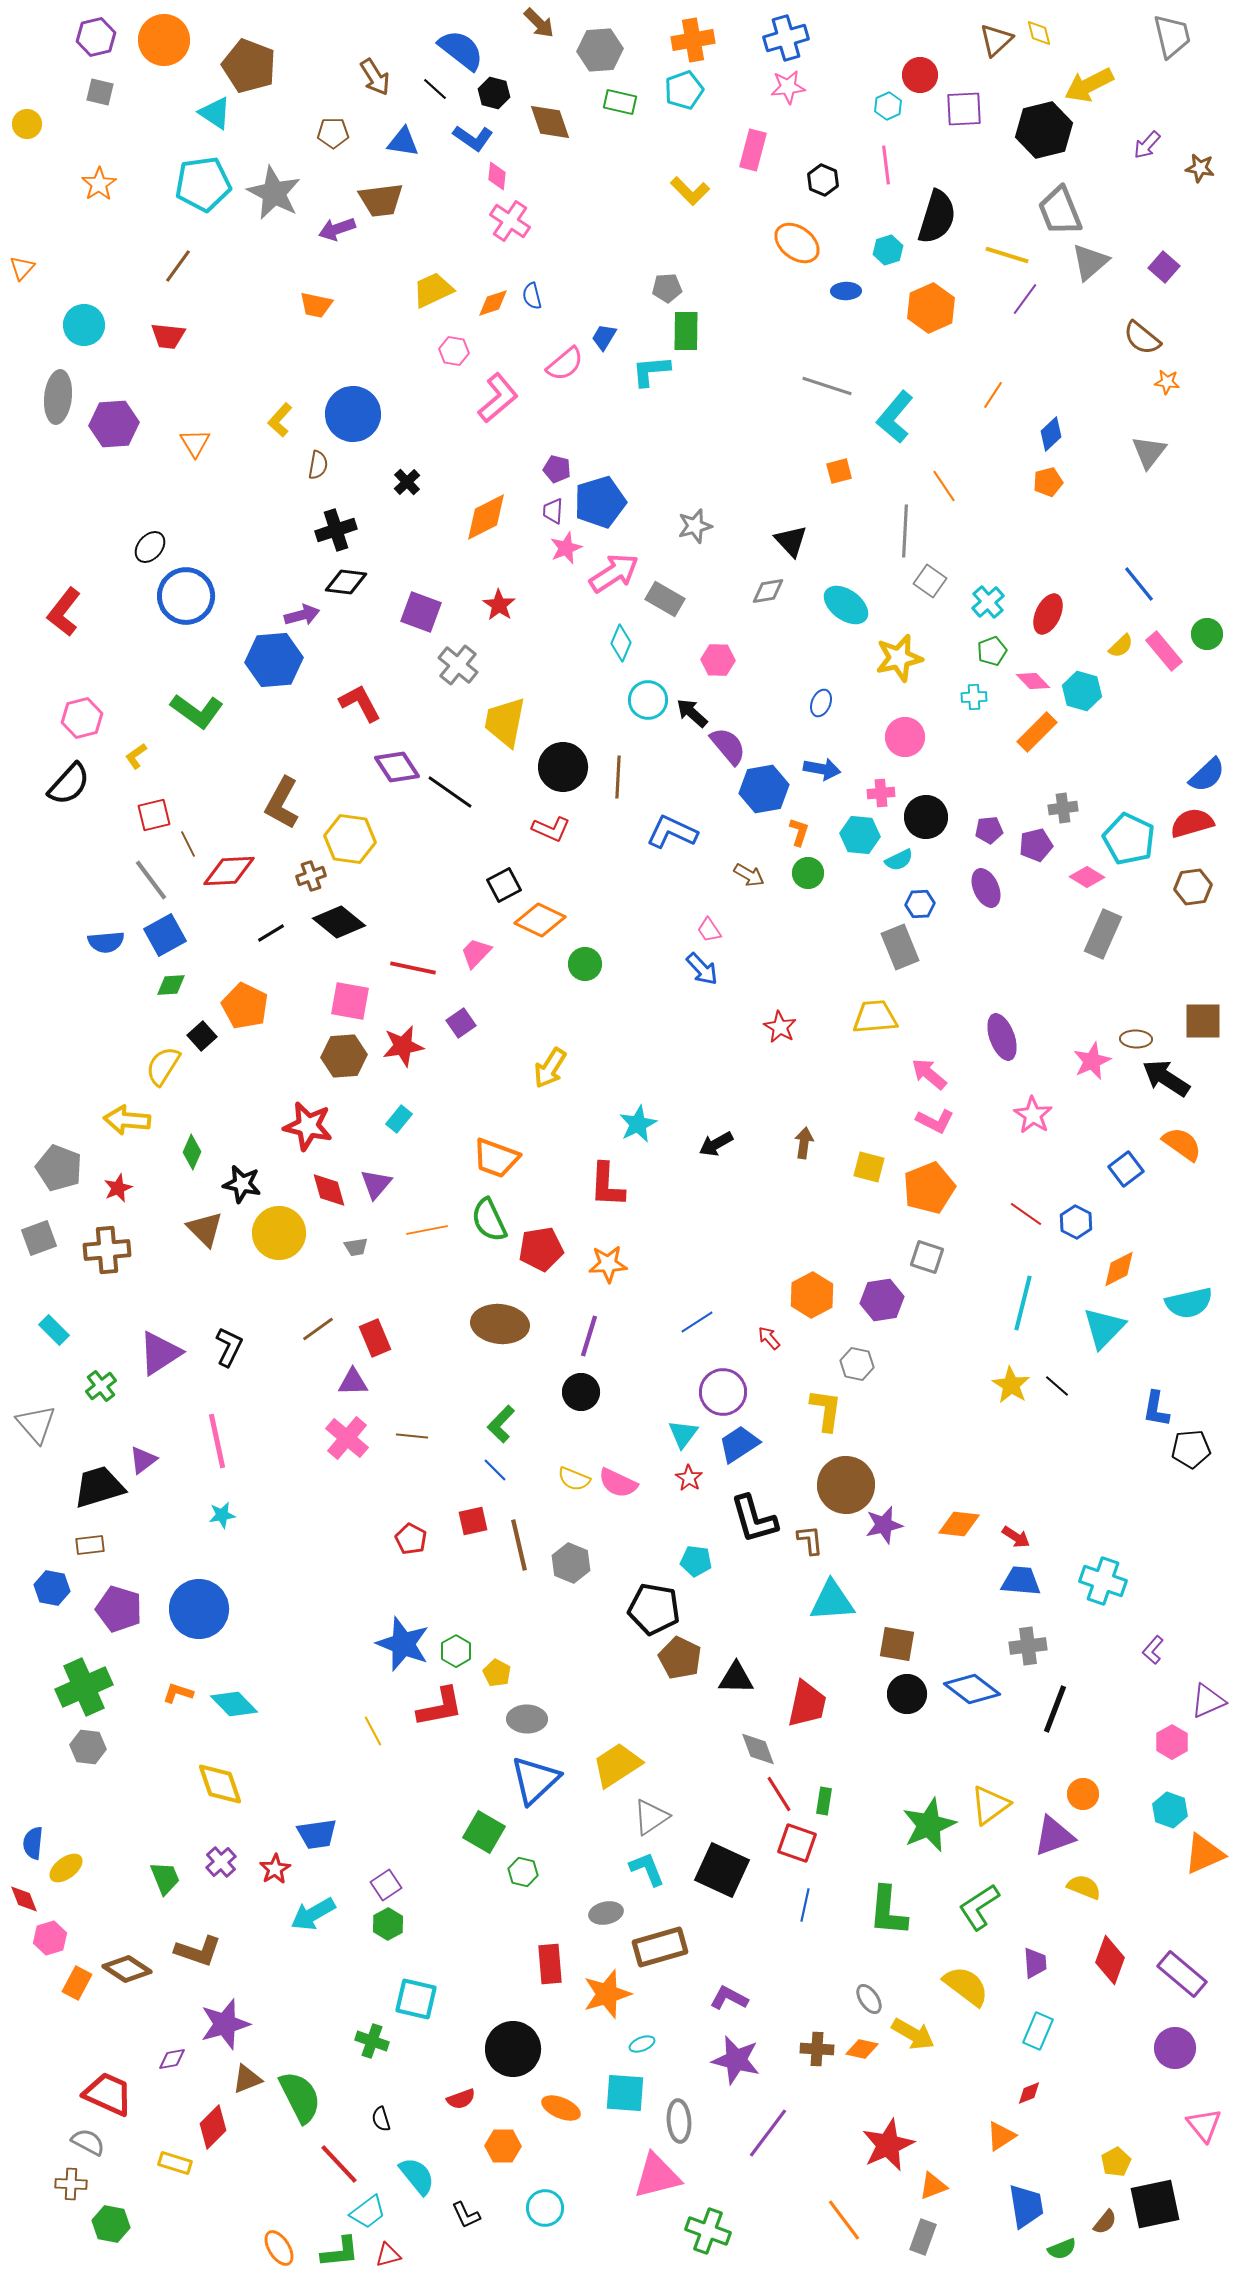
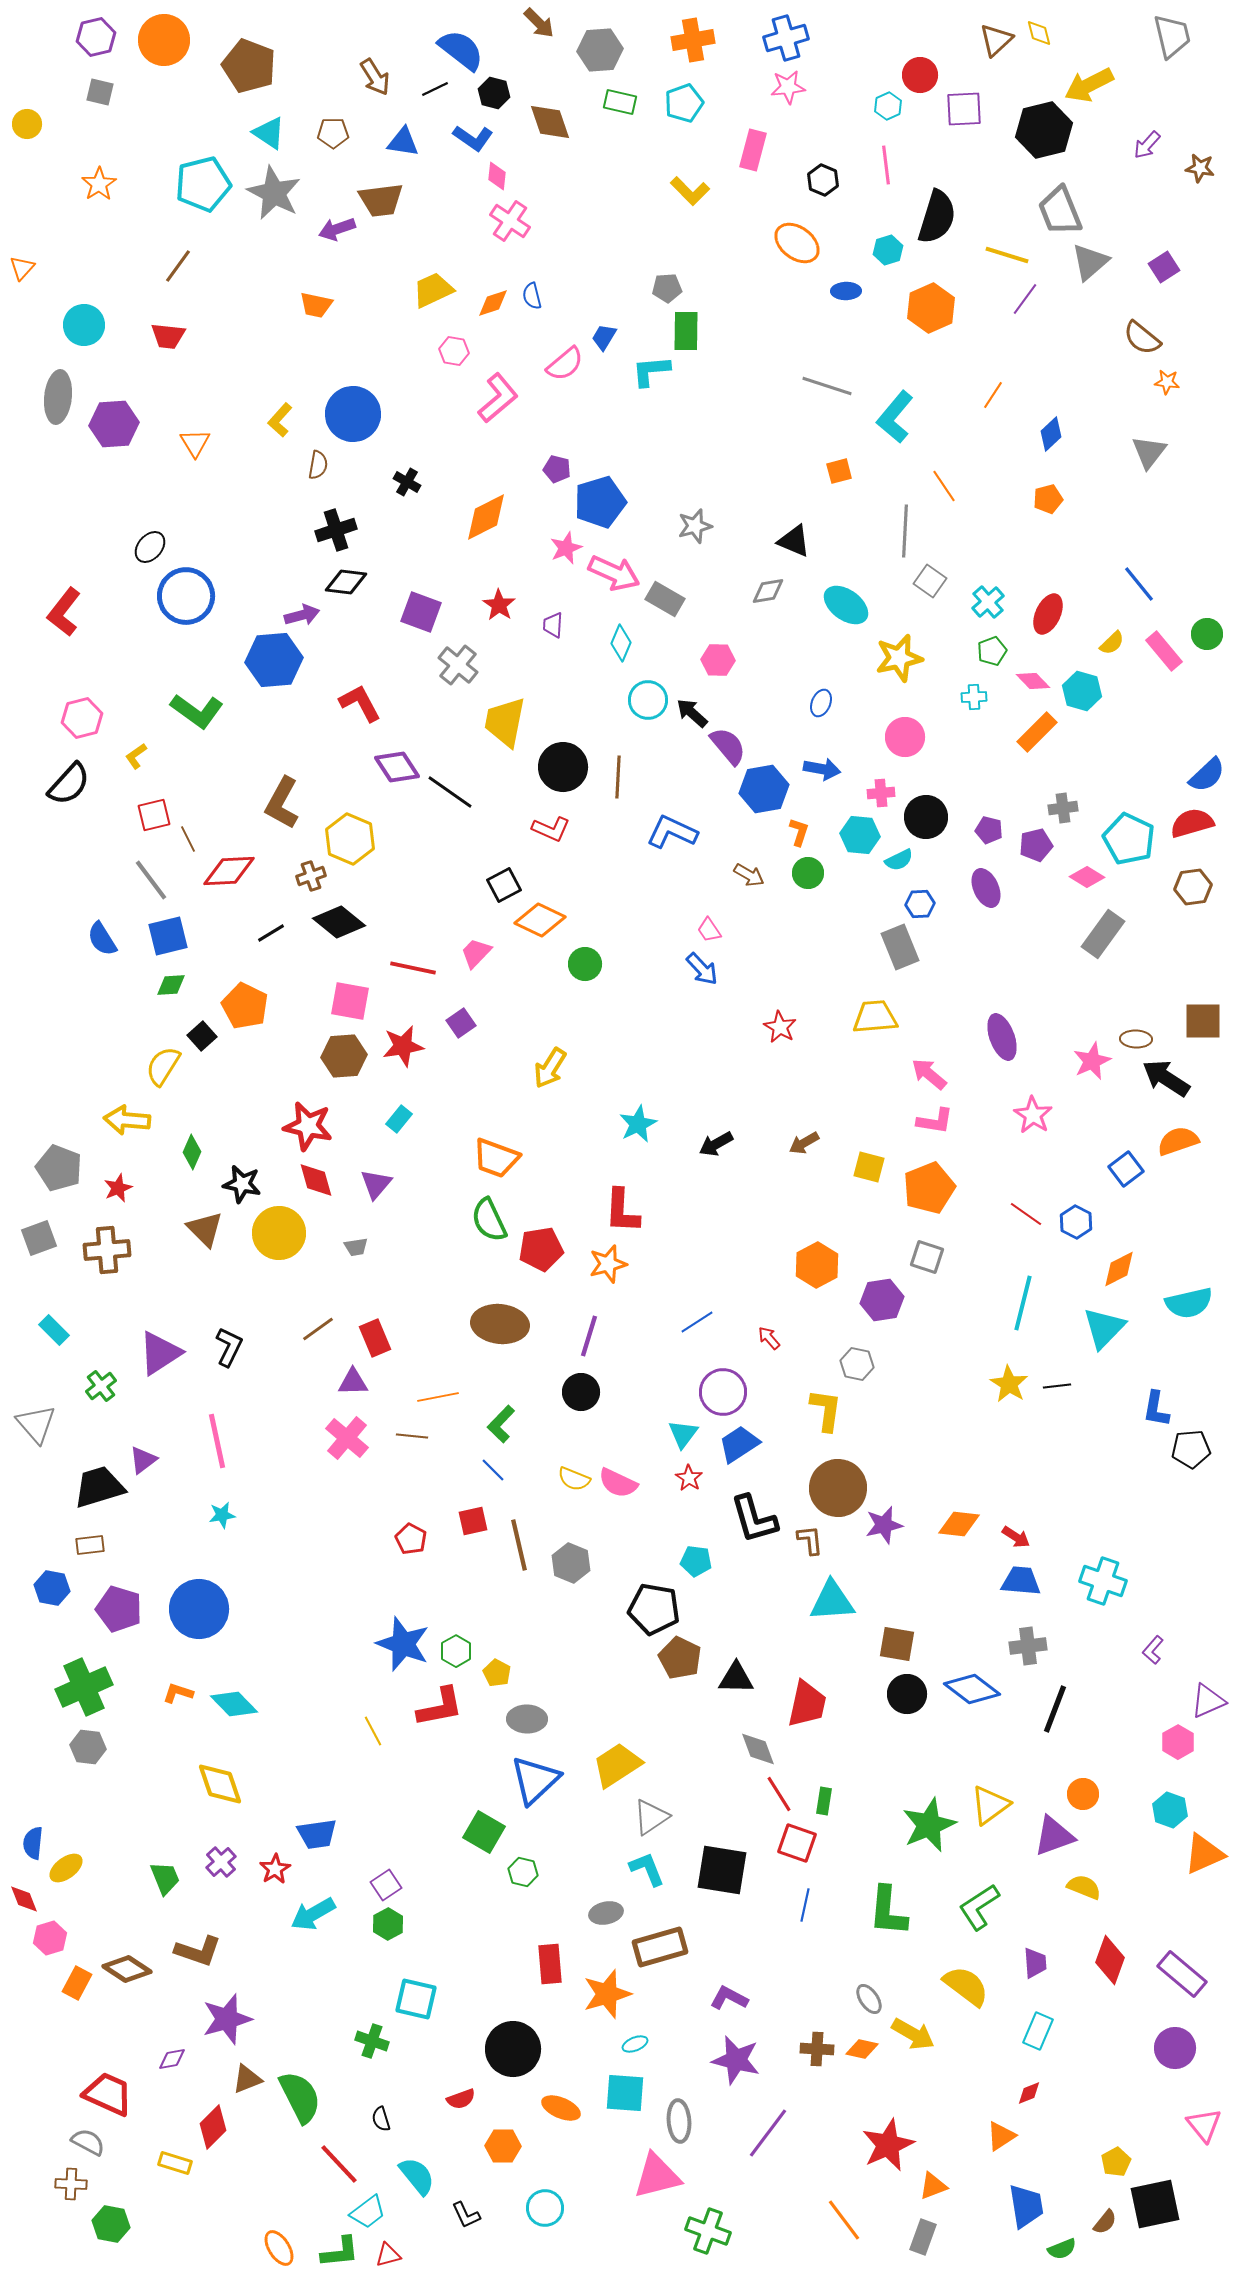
black line at (435, 89): rotated 68 degrees counterclockwise
cyan pentagon at (684, 90): moved 13 px down
cyan triangle at (215, 113): moved 54 px right, 20 px down
cyan pentagon at (203, 184): rotated 6 degrees counterclockwise
purple square at (1164, 267): rotated 16 degrees clockwise
black cross at (407, 482): rotated 16 degrees counterclockwise
orange pentagon at (1048, 482): moved 17 px down
purple trapezoid at (553, 511): moved 114 px down
black triangle at (791, 541): moved 3 px right; rotated 24 degrees counterclockwise
pink arrow at (614, 573): rotated 57 degrees clockwise
yellow semicircle at (1121, 646): moved 9 px left, 3 px up
purple pentagon at (989, 830): rotated 20 degrees clockwise
yellow hexagon at (350, 839): rotated 15 degrees clockwise
brown line at (188, 844): moved 5 px up
gray rectangle at (1103, 934): rotated 12 degrees clockwise
blue square at (165, 935): moved 3 px right, 1 px down; rotated 15 degrees clockwise
blue semicircle at (106, 942): moved 4 px left, 3 px up; rotated 63 degrees clockwise
pink L-shape at (935, 1121): rotated 18 degrees counterclockwise
brown arrow at (804, 1143): rotated 128 degrees counterclockwise
orange semicircle at (1182, 1144): moved 4 px left, 3 px up; rotated 54 degrees counterclockwise
red L-shape at (607, 1185): moved 15 px right, 26 px down
red diamond at (329, 1190): moved 13 px left, 10 px up
orange line at (427, 1230): moved 11 px right, 167 px down
orange star at (608, 1264): rotated 12 degrees counterclockwise
orange hexagon at (812, 1295): moved 5 px right, 30 px up
yellow star at (1011, 1385): moved 2 px left, 1 px up
black line at (1057, 1386): rotated 48 degrees counterclockwise
blue line at (495, 1470): moved 2 px left
brown circle at (846, 1485): moved 8 px left, 3 px down
pink hexagon at (1172, 1742): moved 6 px right
black square at (722, 1870): rotated 16 degrees counterclockwise
purple star at (225, 2024): moved 2 px right, 5 px up
cyan ellipse at (642, 2044): moved 7 px left
